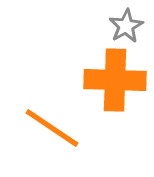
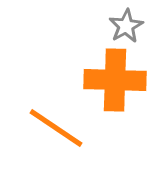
orange line: moved 4 px right
